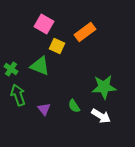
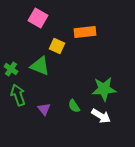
pink square: moved 6 px left, 6 px up
orange rectangle: rotated 30 degrees clockwise
green star: moved 2 px down
